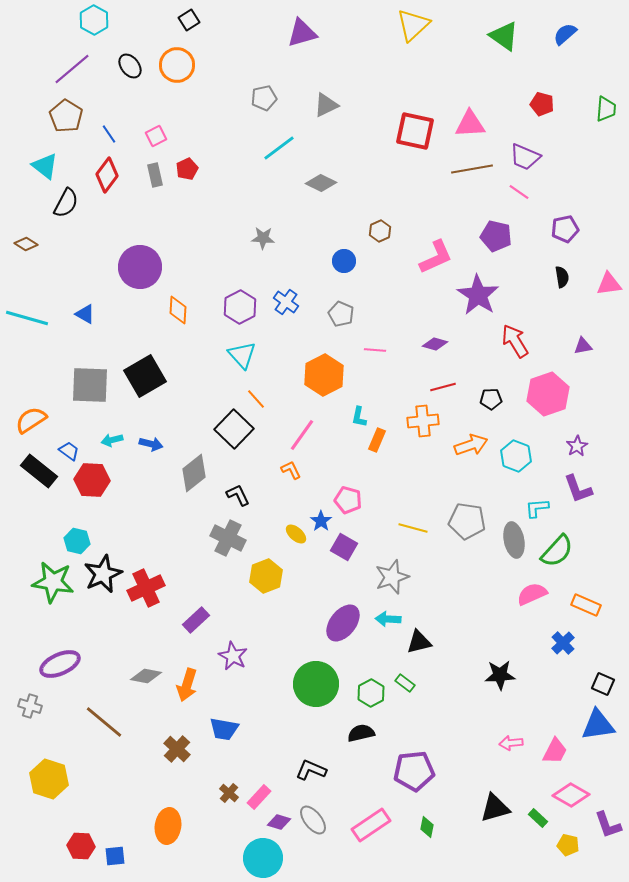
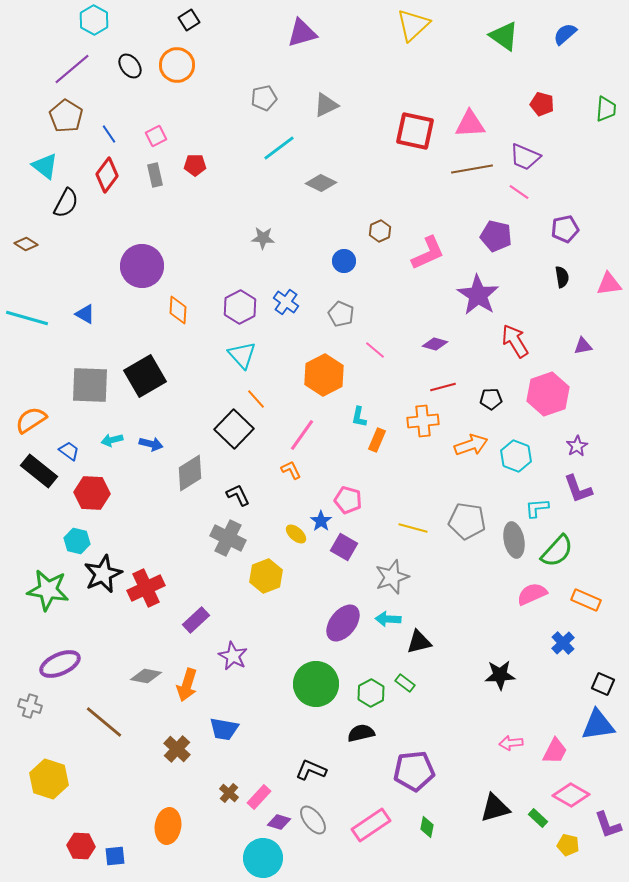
red pentagon at (187, 169): moved 8 px right, 4 px up; rotated 25 degrees clockwise
pink L-shape at (436, 257): moved 8 px left, 4 px up
purple circle at (140, 267): moved 2 px right, 1 px up
pink line at (375, 350): rotated 35 degrees clockwise
gray diamond at (194, 473): moved 4 px left; rotated 6 degrees clockwise
red hexagon at (92, 480): moved 13 px down
green star at (53, 582): moved 5 px left, 8 px down
orange rectangle at (586, 605): moved 5 px up
